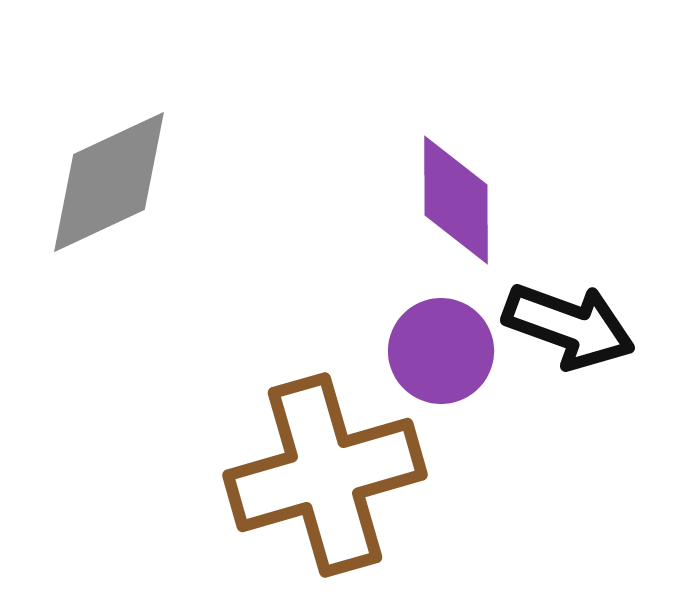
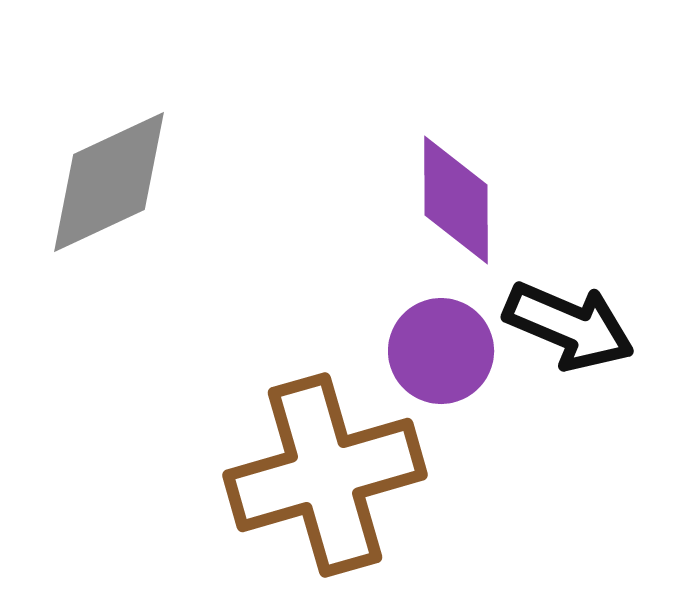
black arrow: rotated 3 degrees clockwise
